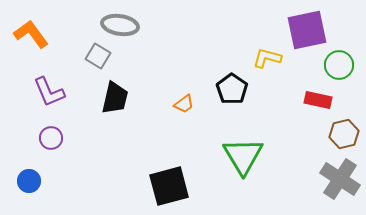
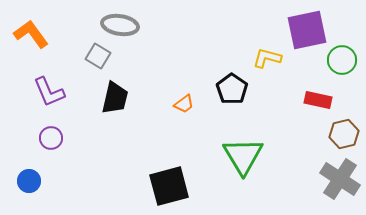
green circle: moved 3 px right, 5 px up
